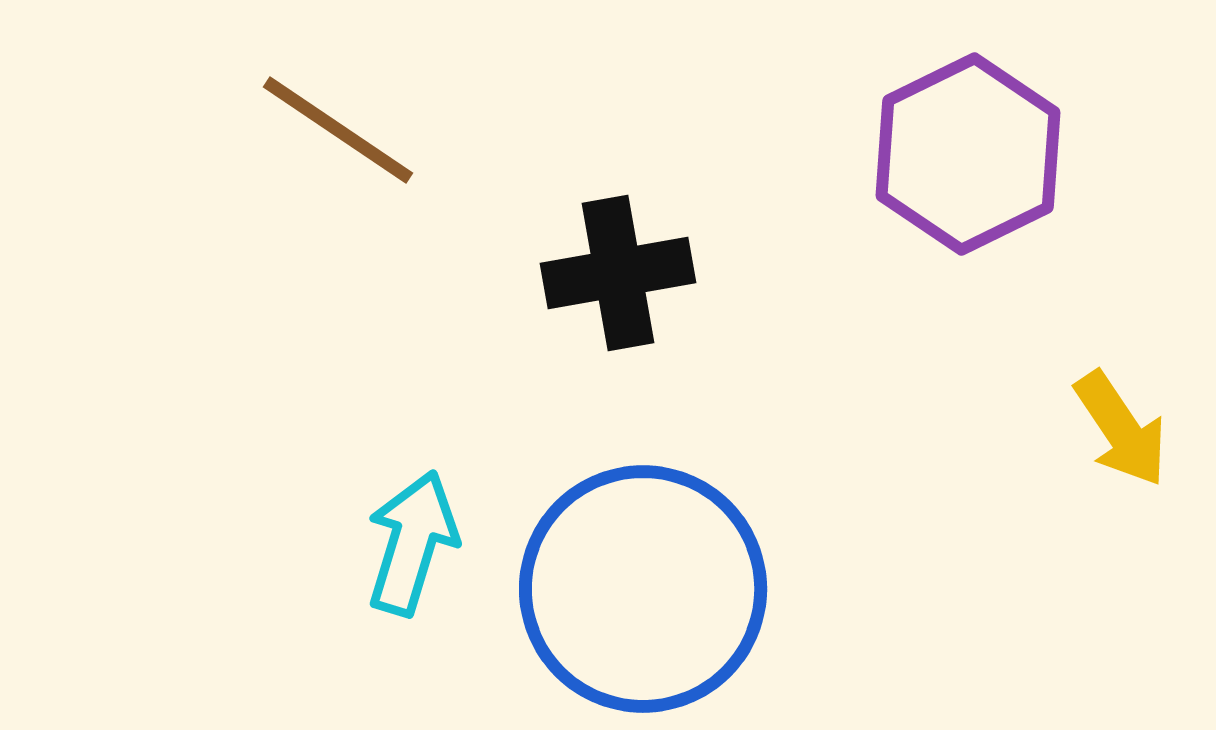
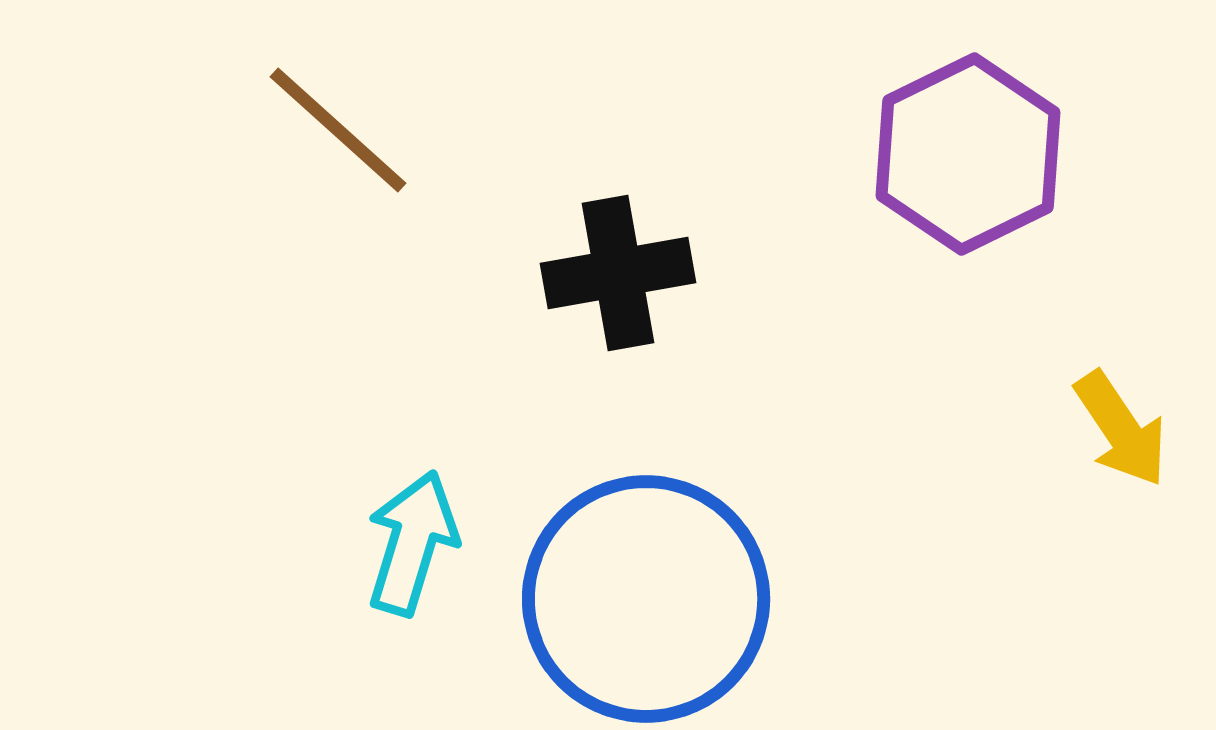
brown line: rotated 8 degrees clockwise
blue circle: moved 3 px right, 10 px down
